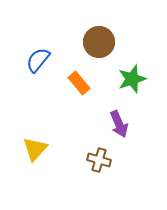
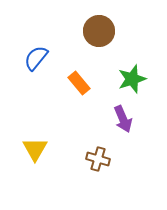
brown circle: moved 11 px up
blue semicircle: moved 2 px left, 2 px up
purple arrow: moved 4 px right, 5 px up
yellow triangle: rotated 12 degrees counterclockwise
brown cross: moved 1 px left, 1 px up
